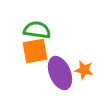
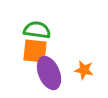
orange square: rotated 16 degrees clockwise
purple ellipse: moved 11 px left
